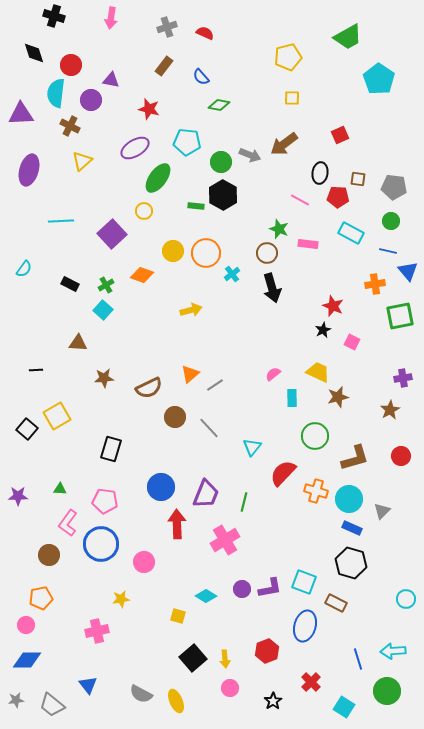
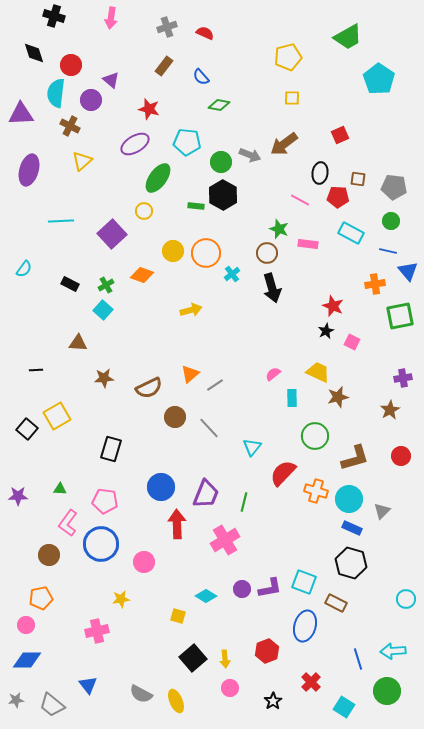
purple triangle at (111, 80): rotated 30 degrees clockwise
purple ellipse at (135, 148): moved 4 px up
black star at (323, 330): moved 3 px right, 1 px down
